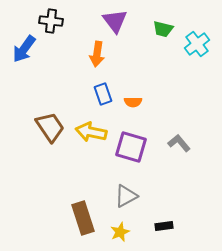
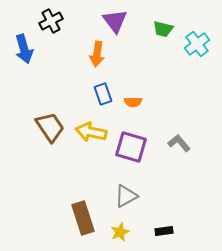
black cross: rotated 35 degrees counterclockwise
blue arrow: rotated 52 degrees counterclockwise
black rectangle: moved 5 px down
